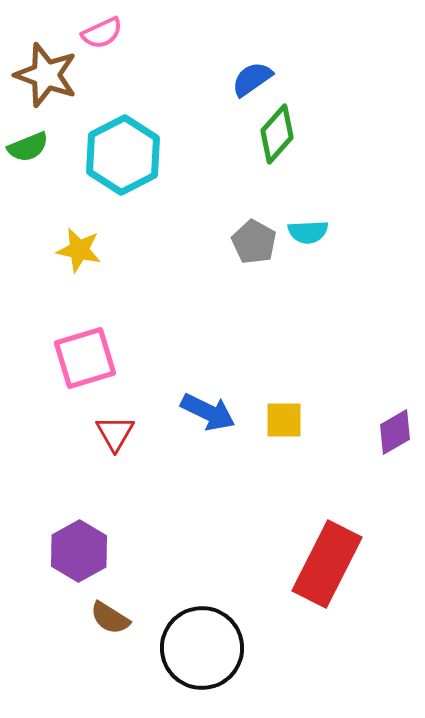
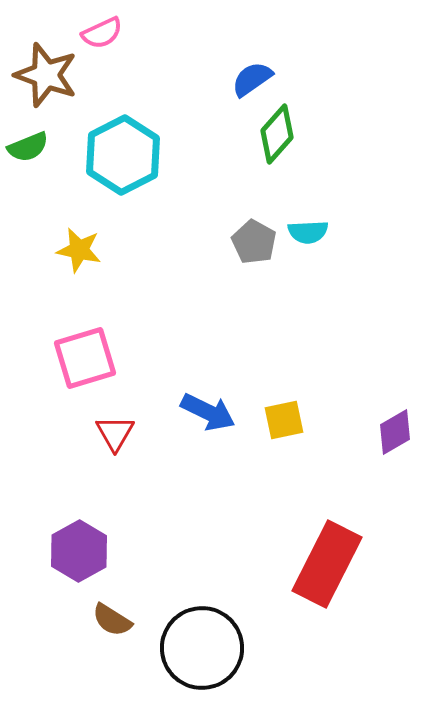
yellow square: rotated 12 degrees counterclockwise
brown semicircle: moved 2 px right, 2 px down
